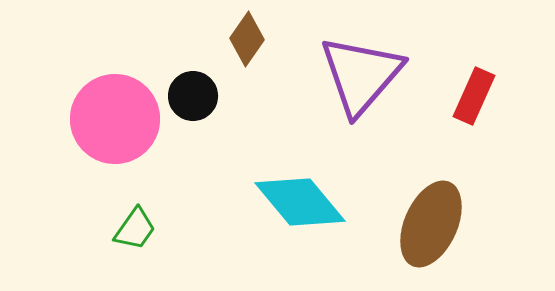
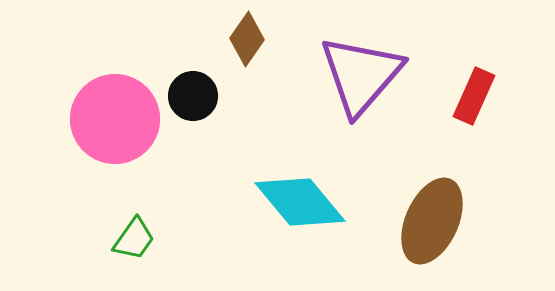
brown ellipse: moved 1 px right, 3 px up
green trapezoid: moved 1 px left, 10 px down
